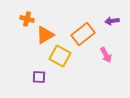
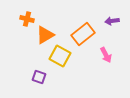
purple square: rotated 16 degrees clockwise
